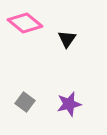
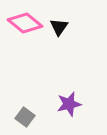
black triangle: moved 8 px left, 12 px up
gray square: moved 15 px down
